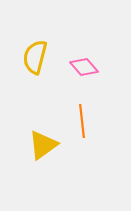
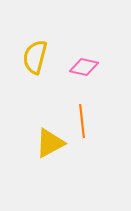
pink diamond: rotated 36 degrees counterclockwise
yellow triangle: moved 7 px right, 2 px up; rotated 8 degrees clockwise
